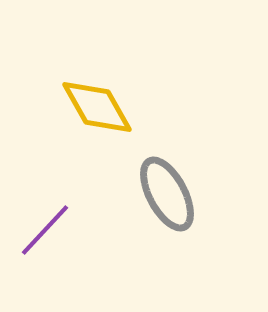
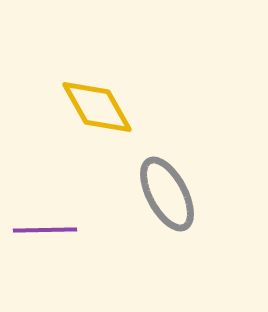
purple line: rotated 46 degrees clockwise
